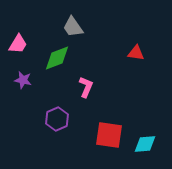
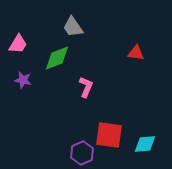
purple hexagon: moved 25 px right, 34 px down
